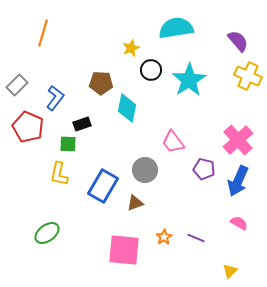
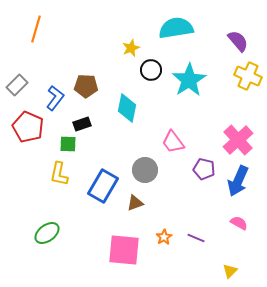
orange line: moved 7 px left, 4 px up
brown pentagon: moved 15 px left, 3 px down
